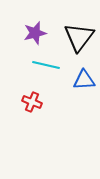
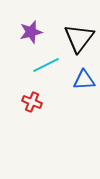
purple star: moved 4 px left, 1 px up
black triangle: moved 1 px down
cyan line: rotated 40 degrees counterclockwise
